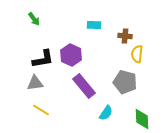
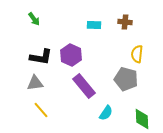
brown cross: moved 14 px up
black L-shape: moved 2 px left, 2 px up; rotated 20 degrees clockwise
gray pentagon: moved 1 px right, 3 px up
yellow line: rotated 18 degrees clockwise
